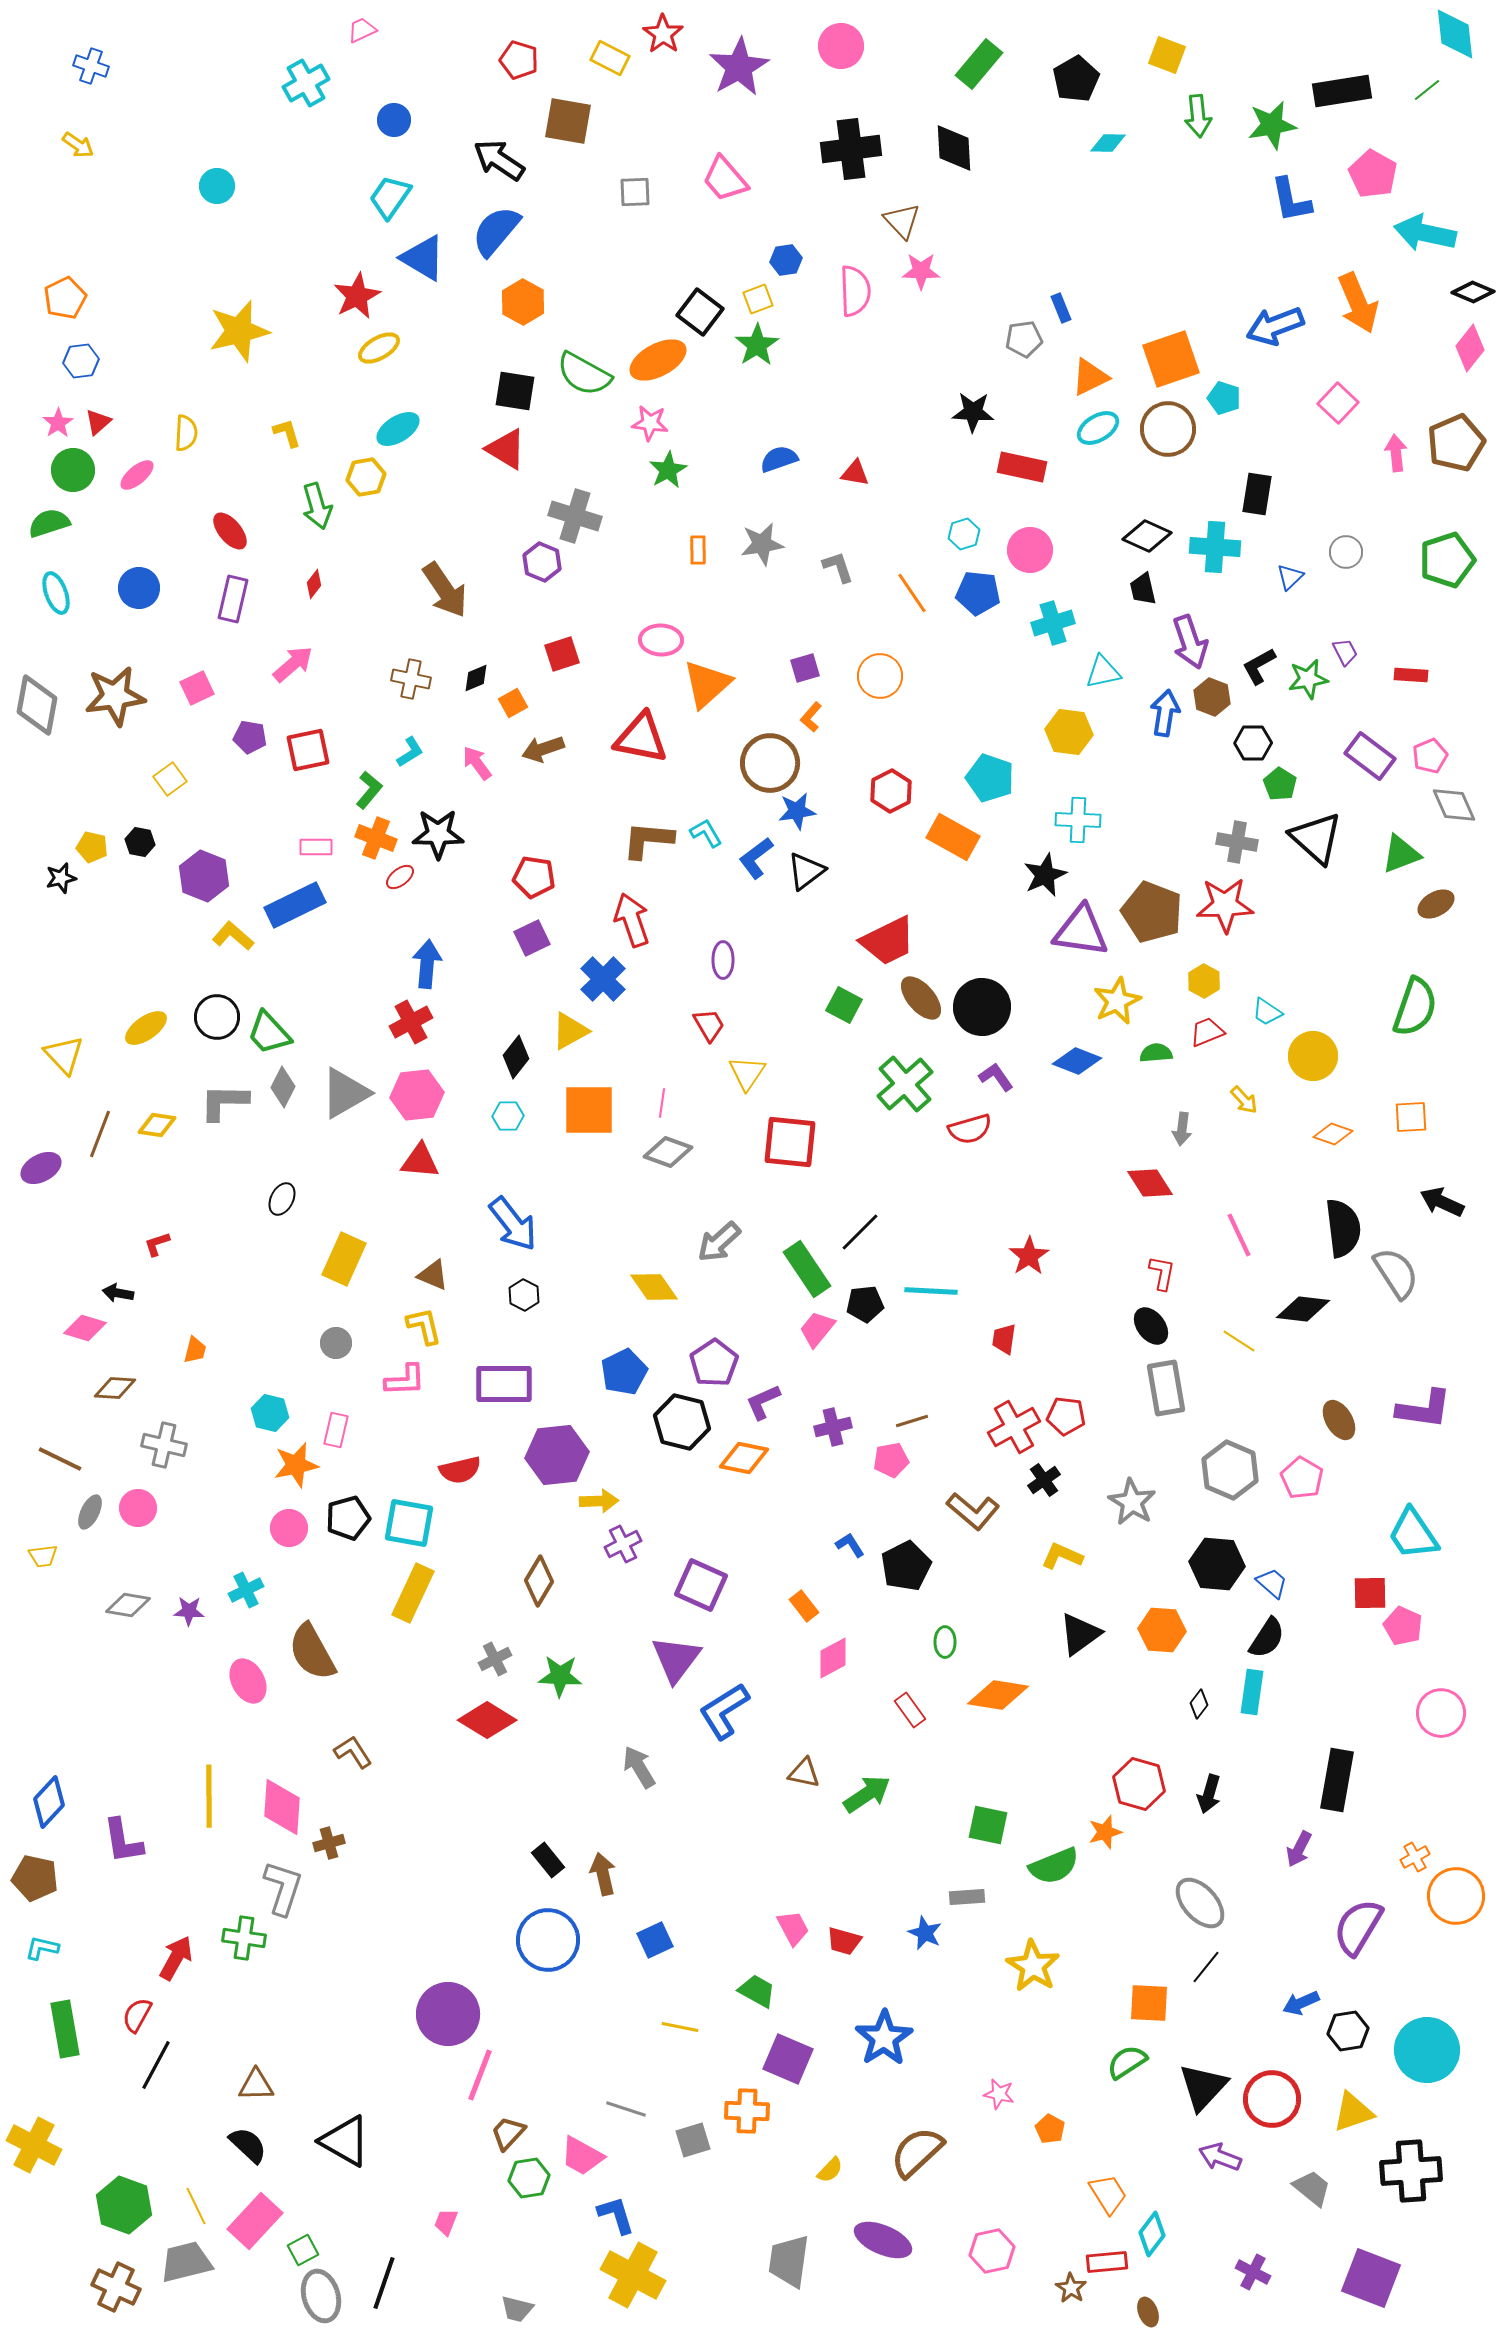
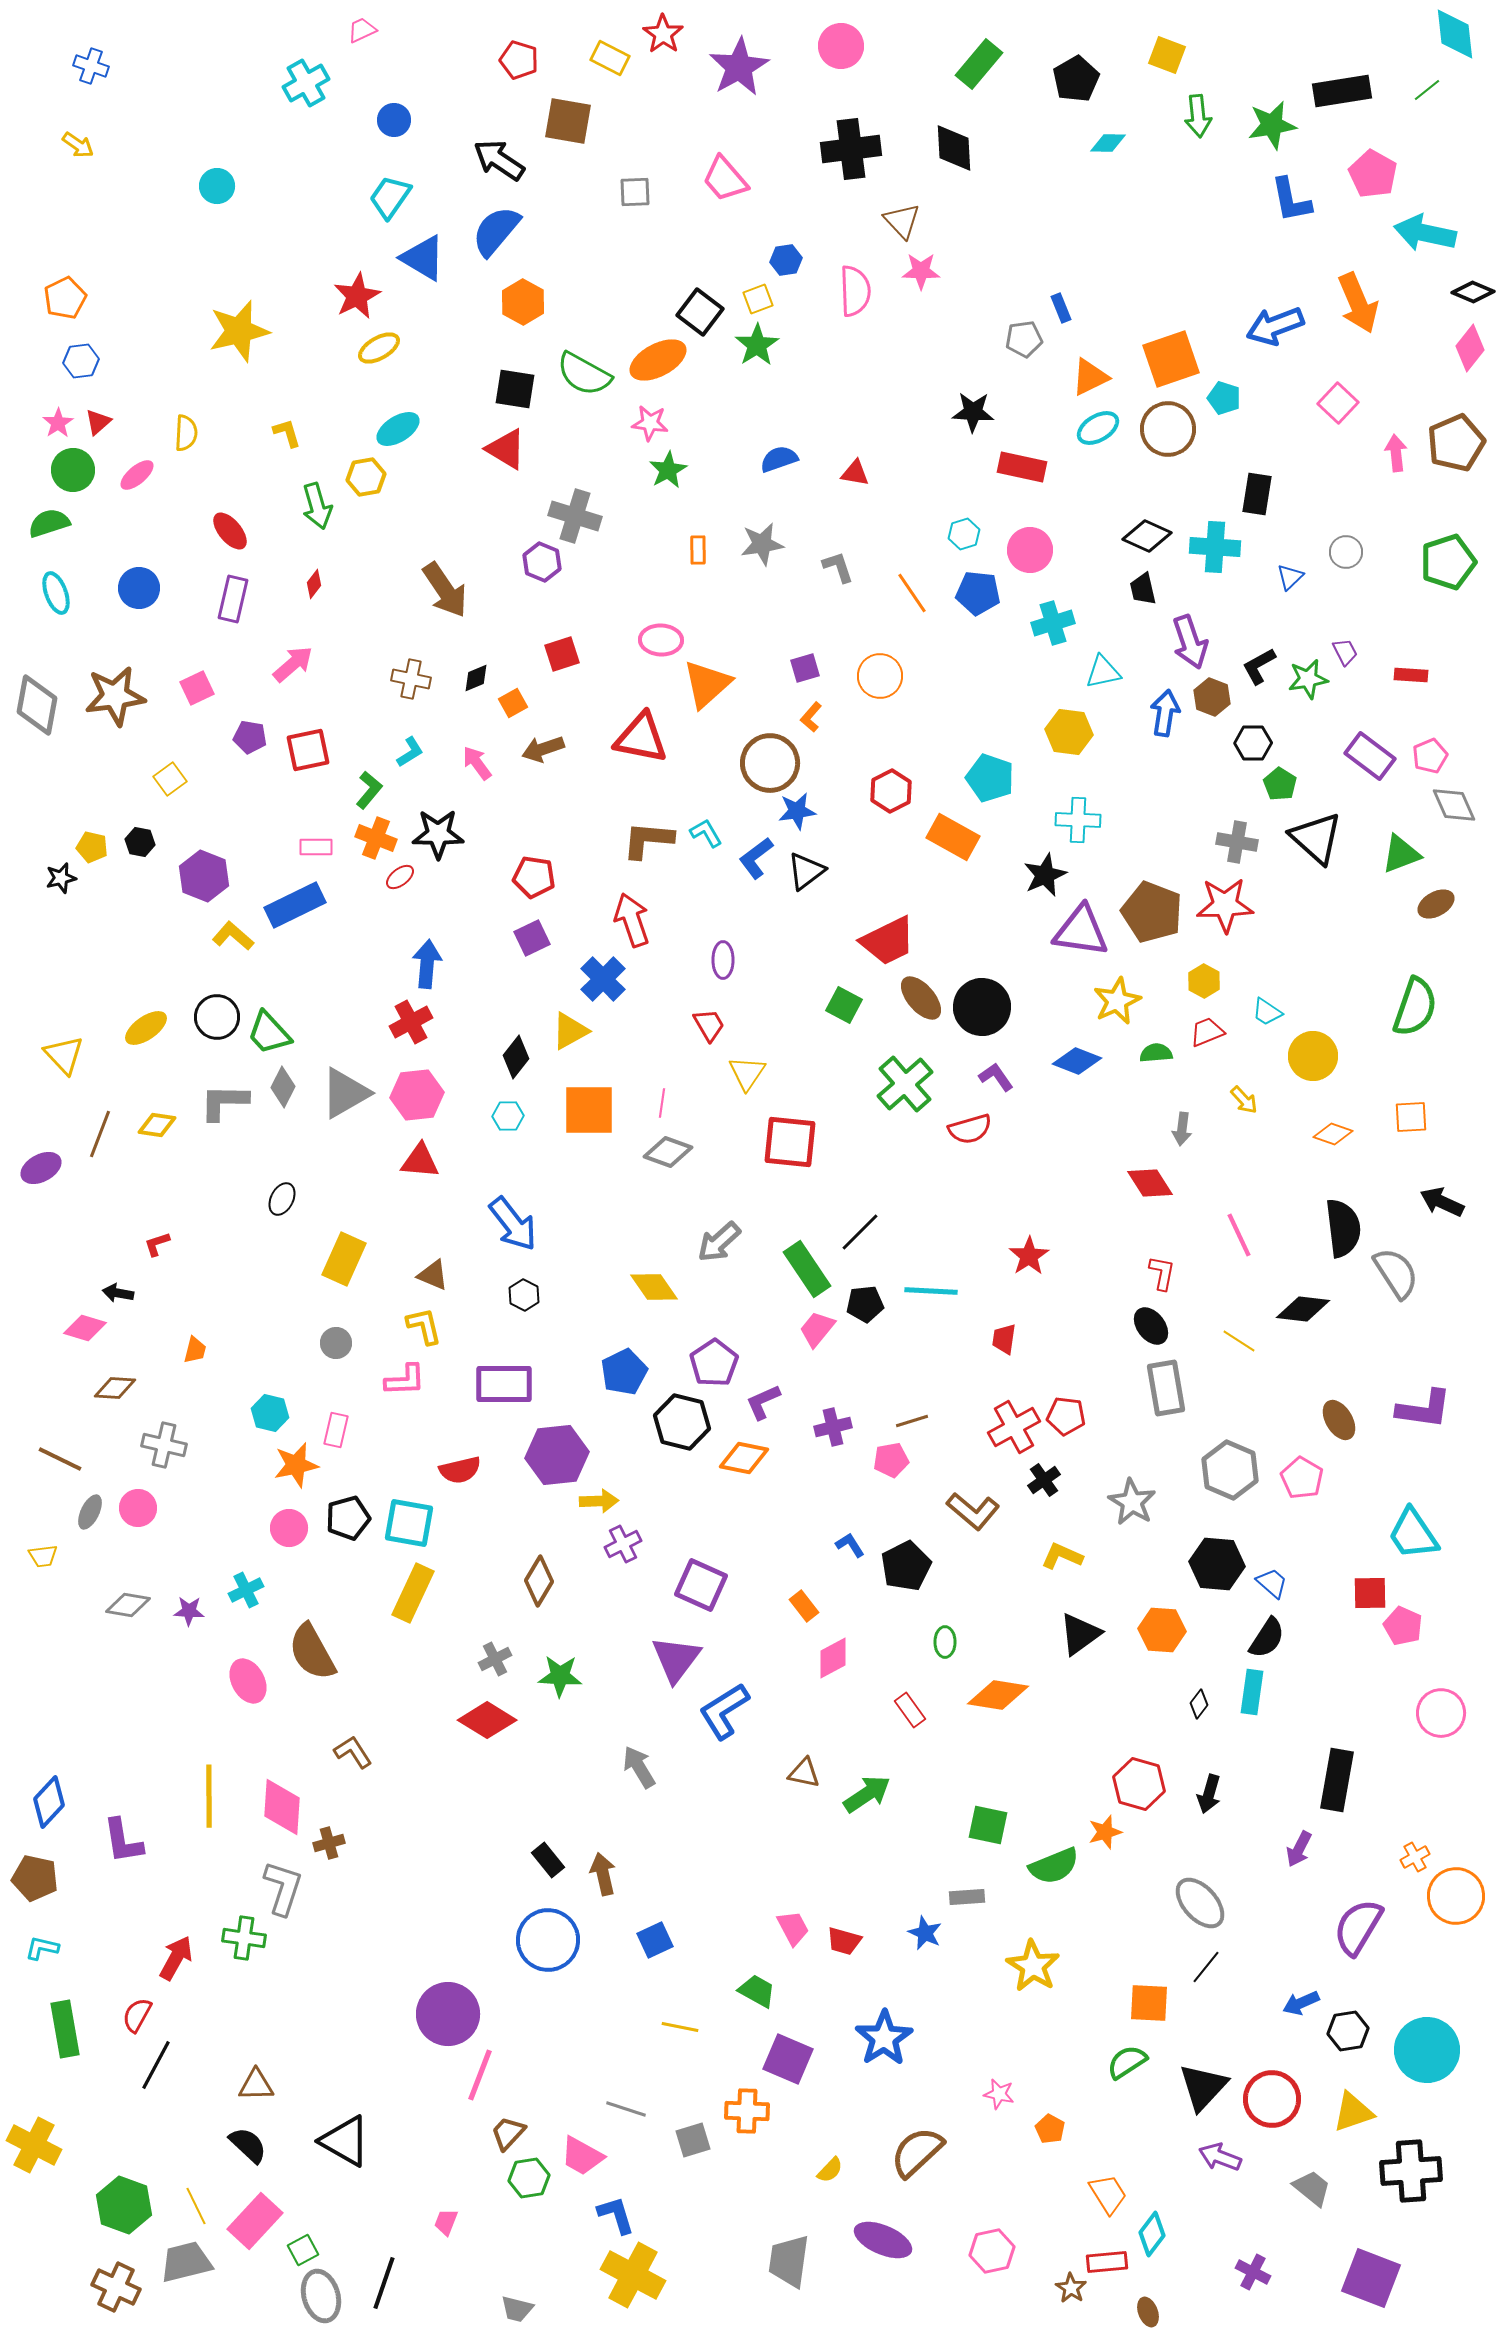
black square at (515, 391): moved 2 px up
green pentagon at (1447, 560): moved 1 px right, 2 px down
